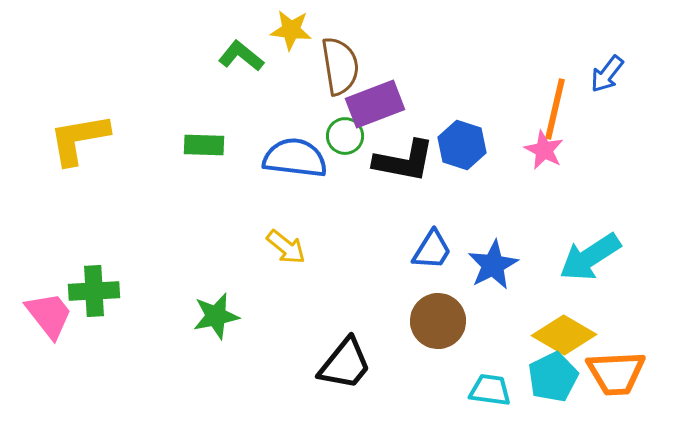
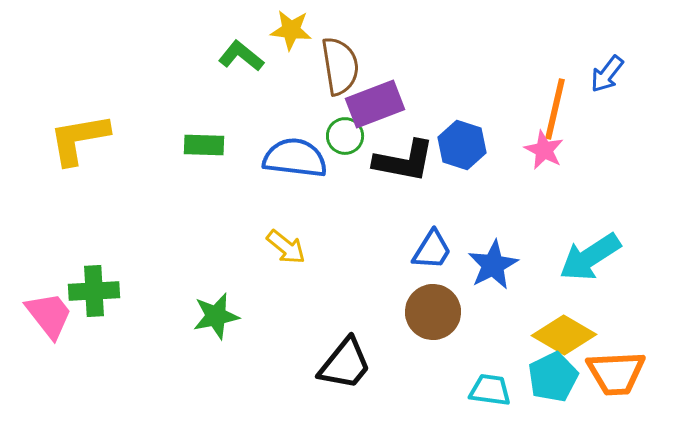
brown circle: moved 5 px left, 9 px up
